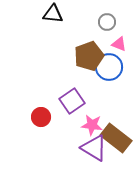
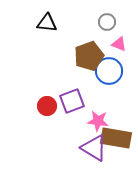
black triangle: moved 6 px left, 9 px down
blue circle: moved 4 px down
purple square: rotated 15 degrees clockwise
red circle: moved 6 px right, 11 px up
pink star: moved 6 px right, 4 px up
brown rectangle: rotated 28 degrees counterclockwise
